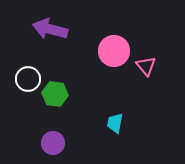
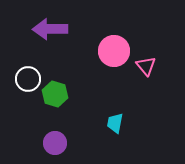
purple arrow: rotated 16 degrees counterclockwise
green hexagon: rotated 10 degrees clockwise
purple circle: moved 2 px right
